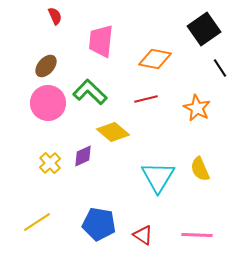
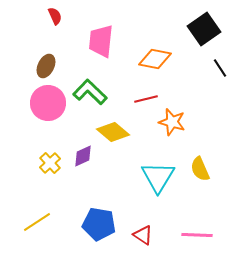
brown ellipse: rotated 15 degrees counterclockwise
orange star: moved 25 px left, 14 px down; rotated 12 degrees counterclockwise
